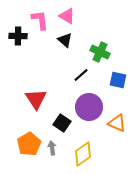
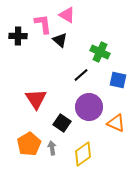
pink triangle: moved 1 px up
pink L-shape: moved 3 px right, 4 px down
black triangle: moved 5 px left
orange triangle: moved 1 px left
